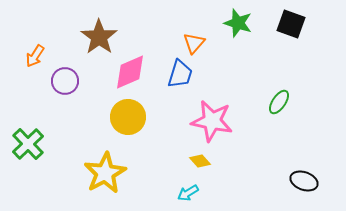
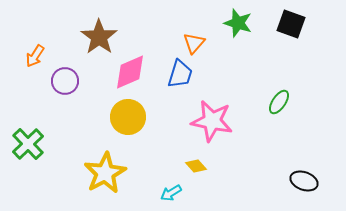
yellow diamond: moved 4 px left, 5 px down
cyan arrow: moved 17 px left
